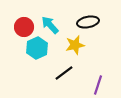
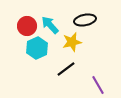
black ellipse: moved 3 px left, 2 px up
red circle: moved 3 px right, 1 px up
yellow star: moved 3 px left, 3 px up
black line: moved 2 px right, 4 px up
purple line: rotated 48 degrees counterclockwise
